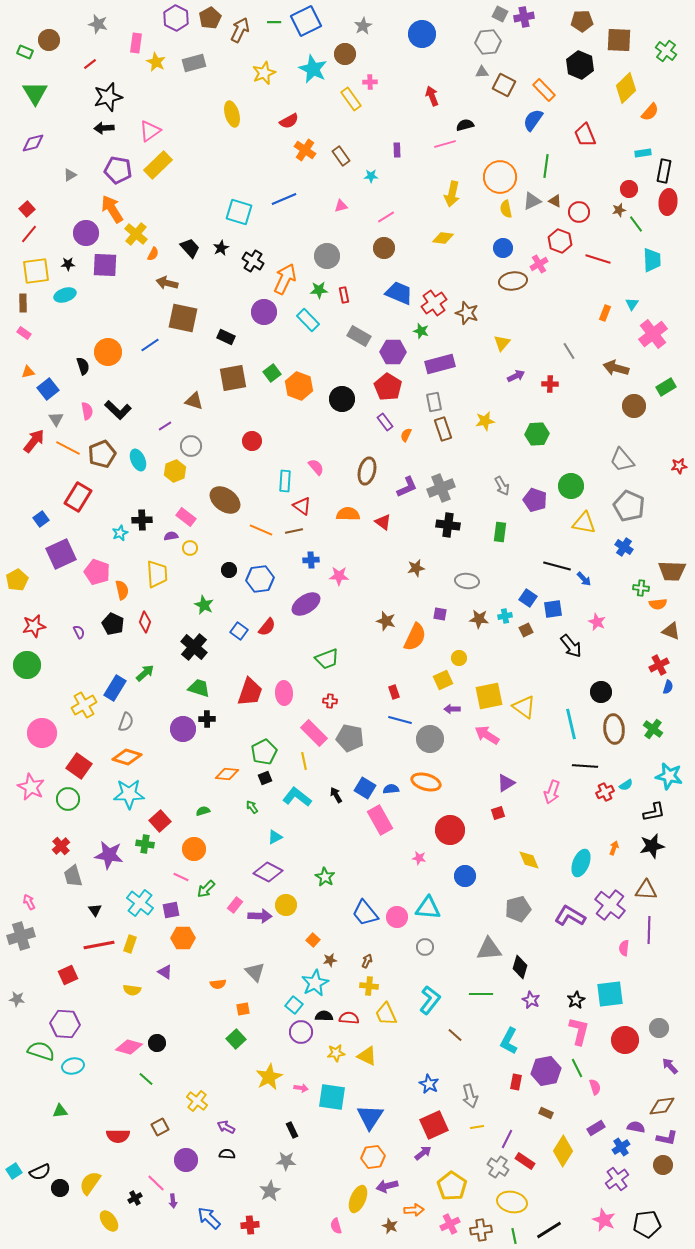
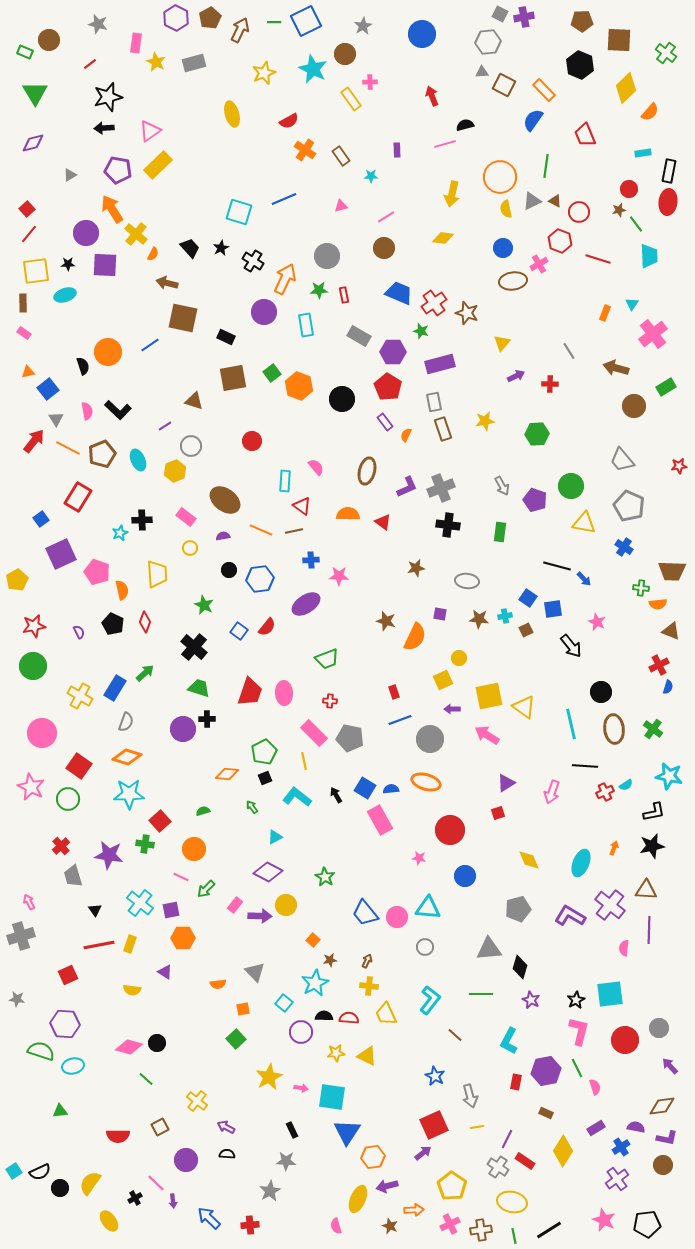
green cross at (666, 51): moved 2 px down
black rectangle at (664, 171): moved 5 px right
cyan trapezoid at (652, 260): moved 3 px left, 4 px up
cyan rectangle at (308, 320): moved 2 px left, 5 px down; rotated 35 degrees clockwise
purple semicircle at (171, 536): moved 52 px right
green circle at (27, 665): moved 6 px right, 1 px down
yellow cross at (84, 705): moved 4 px left, 9 px up; rotated 30 degrees counterclockwise
blue line at (400, 720): rotated 35 degrees counterclockwise
cyan square at (294, 1005): moved 10 px left, 2 px up
blue star at (429, 1084): moved 6 px right, 8 px up
blue triangle at (370, 1117): moved 23 px left, 15 px down
